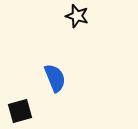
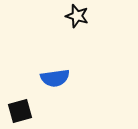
blue semicircle: rotated 104 degrees clockwise
